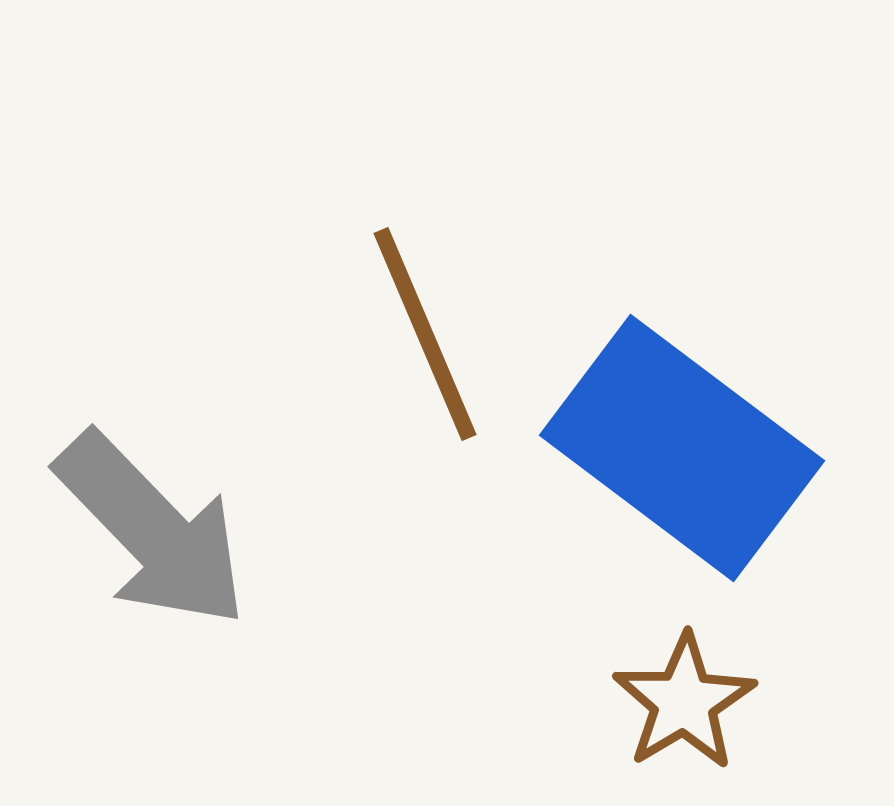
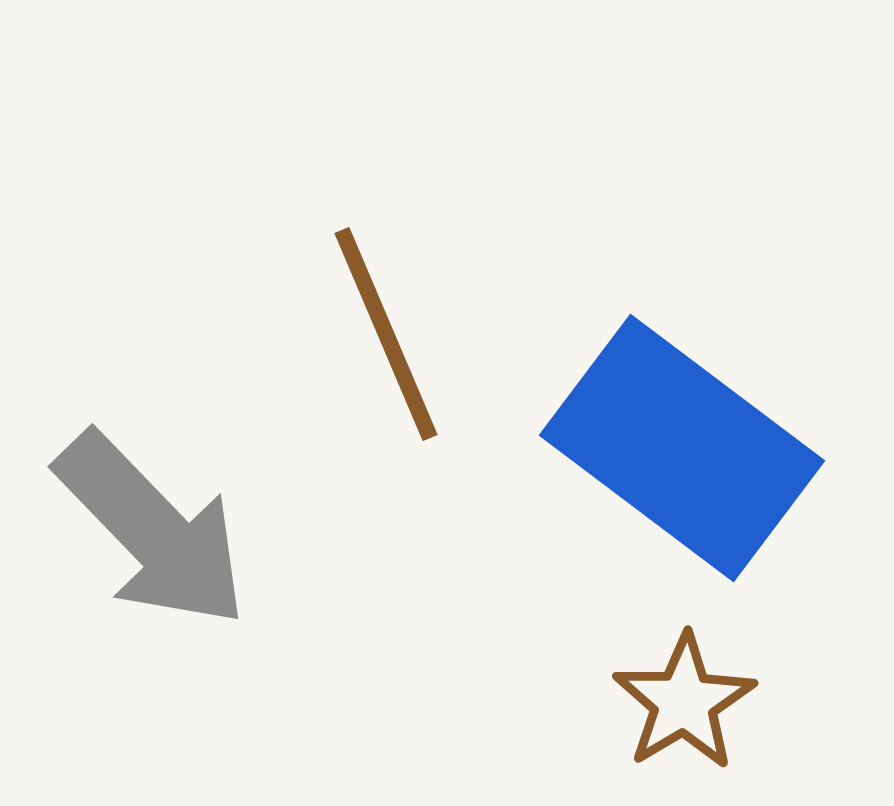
brown line: moved 39 px left
